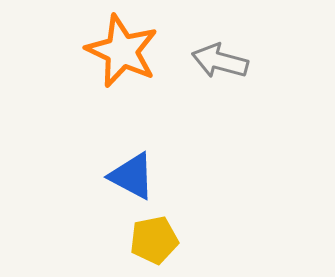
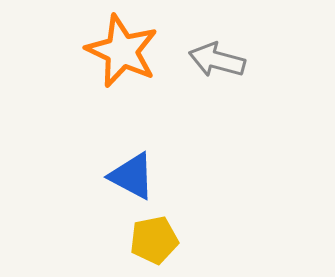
gray arrow: moved 3 px left, 1 px up
